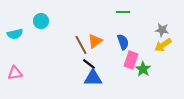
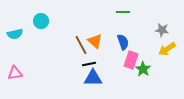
orange triangle: rotated 42 degrees counterclockwise
yellow arrow: moved 4 px right, 4 px down
black line: rotated 48 degrees counterclockwise
